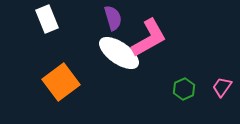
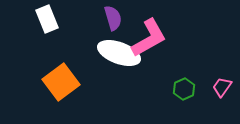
white ellipse: rotated 15 degrees counterclockwise
